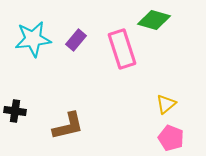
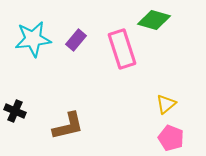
black cross: rotated 15 degrees clockwise
